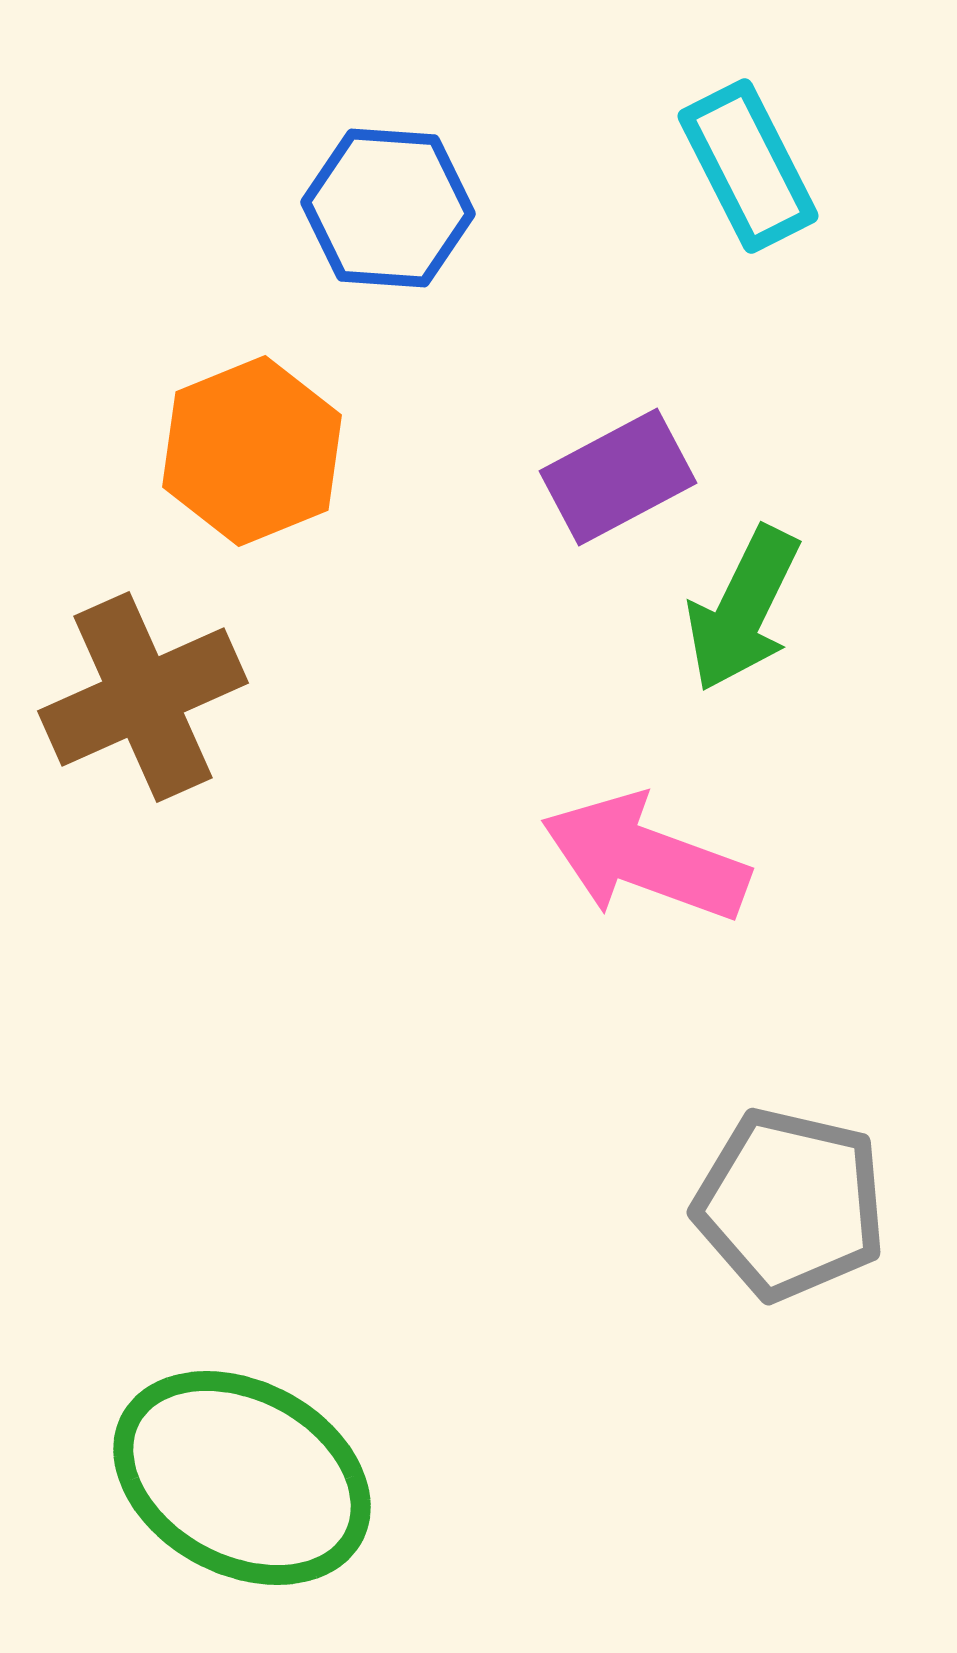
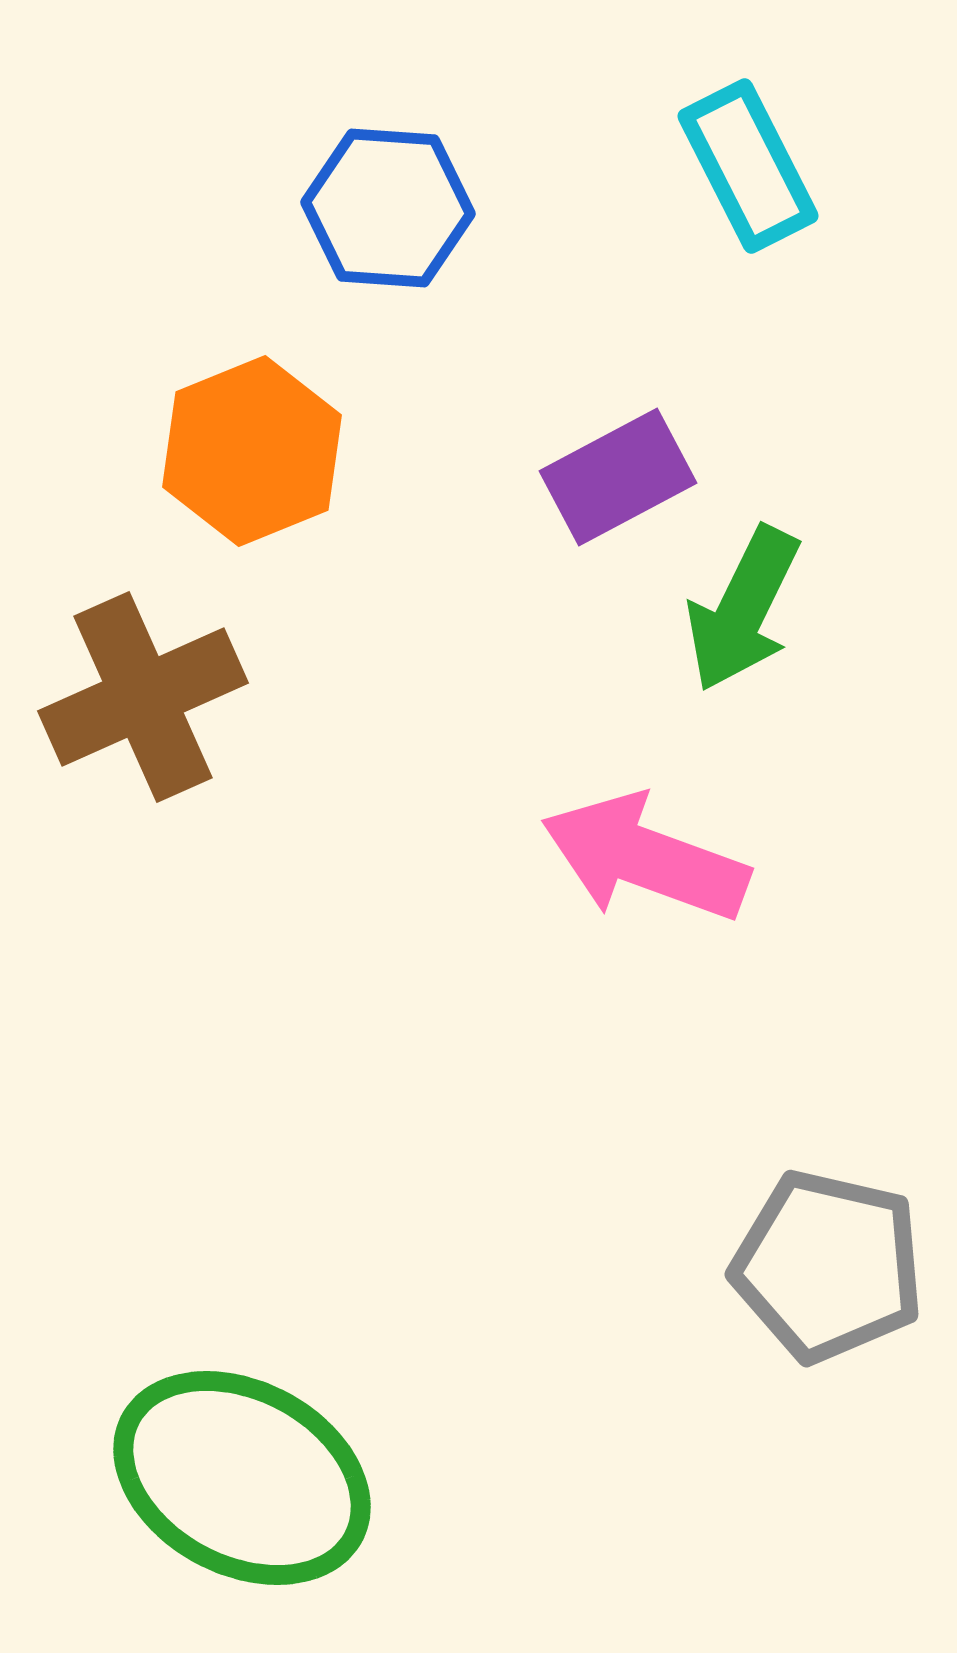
gray pentagon: moved 38 px right, 62 px down
